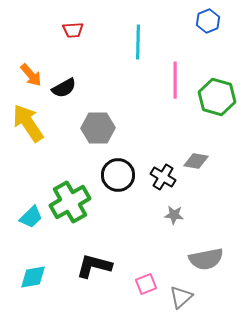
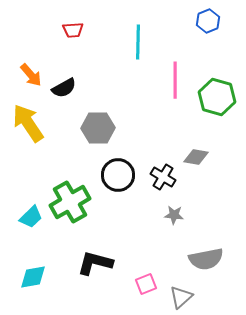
gray diamond: moved 4 px up
black L-shape: moved 1 px right, 3 px up
